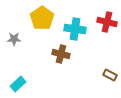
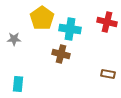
cyan cross: moved 5 px left
brown rectangle: moved 2 px left, 1 px up; rotated 16 degrees counterclockwise
cyan rectangle: rotated 42 degrees counterclockwise
